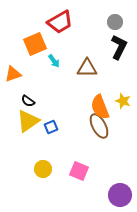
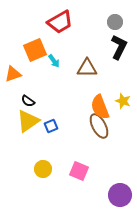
orange square: moved 6 px down
blue square: moved 1 px up
